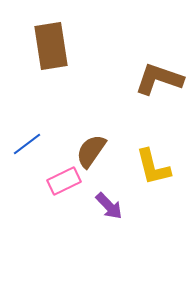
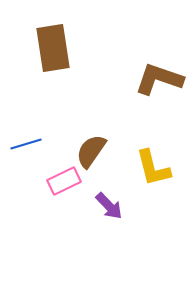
brown rectangle: moved 2 px right, 2 px down
blue line: moved 1 px left; rotated 20 degrees clockwise
yellow L-shape: moved 1 px down
